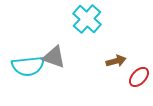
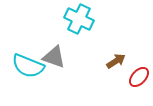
cyan cross: moved 8 px left; rotated 16 degrees counterclockwise
brown arrow: rotated 18 degrees counterclockwise
cyan semicircle: rotated 28 degrees clockwise
